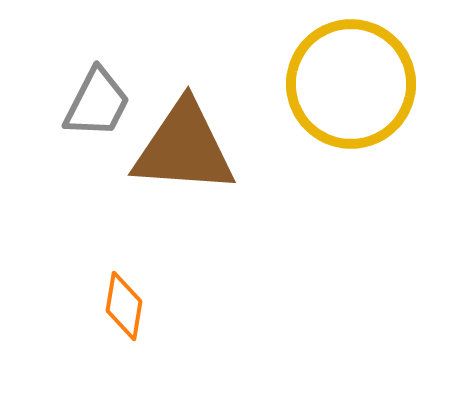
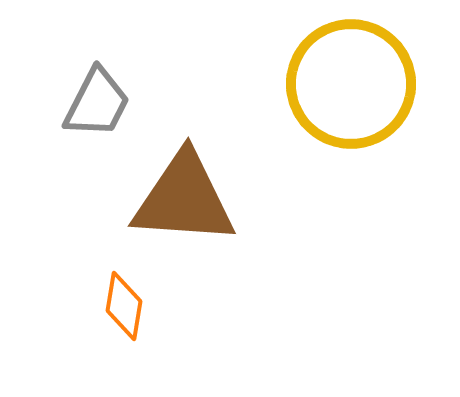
brown triangle: moved 51 px down
